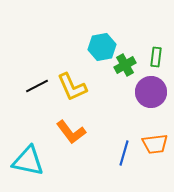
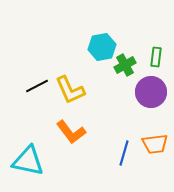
yellow L-shape: moved 2 px left, 3 px down
